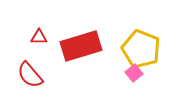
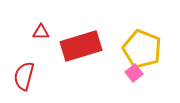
red triangle: moved 2 px right, 5 px up
yellow pentagon: moved 1 px right
red semicircle: moved 6 px left, 1 px down; rotated 56 degrees clockwise
